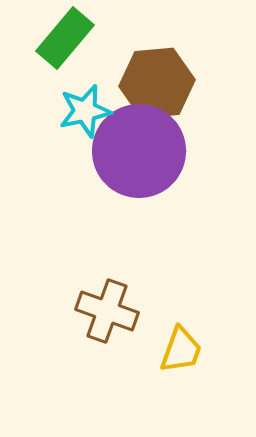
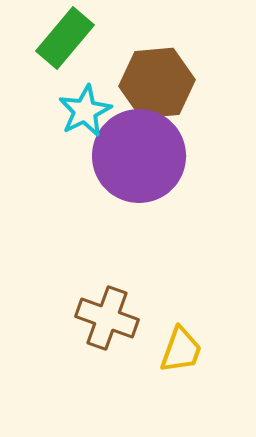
cyan star: rotated 14 degrees counterclockwise
purple circle: moved 5 px down
brown cross: moved 7 px down
